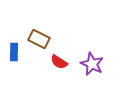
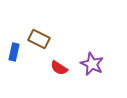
blue rectangle: rotated 12 degrees clockwise
red semicircle: moved 6 px down
